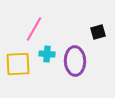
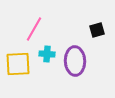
black square: moved 1 px left, 2 px up
